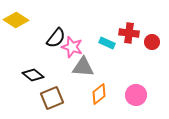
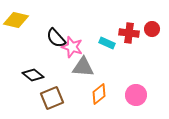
yellow diamond: rotated 20 degrees counterclockwise
black semicircle: rotated 100 degrees clockwise
red circle: moved 13 px up
